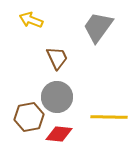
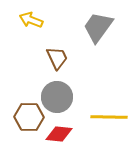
brown hexagon: rotated 12 degrees clockwise
